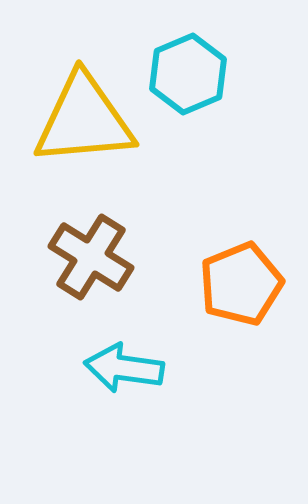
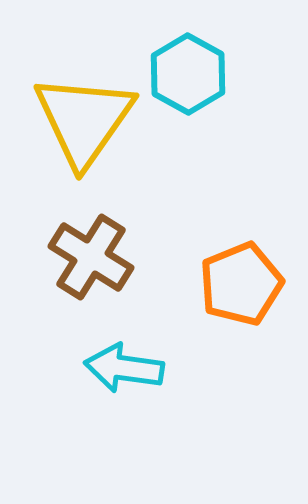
cyan hexagon: rotated 8 degrees counterclockwise
yellow triangle: rotated 50 degrees counterclockwise
